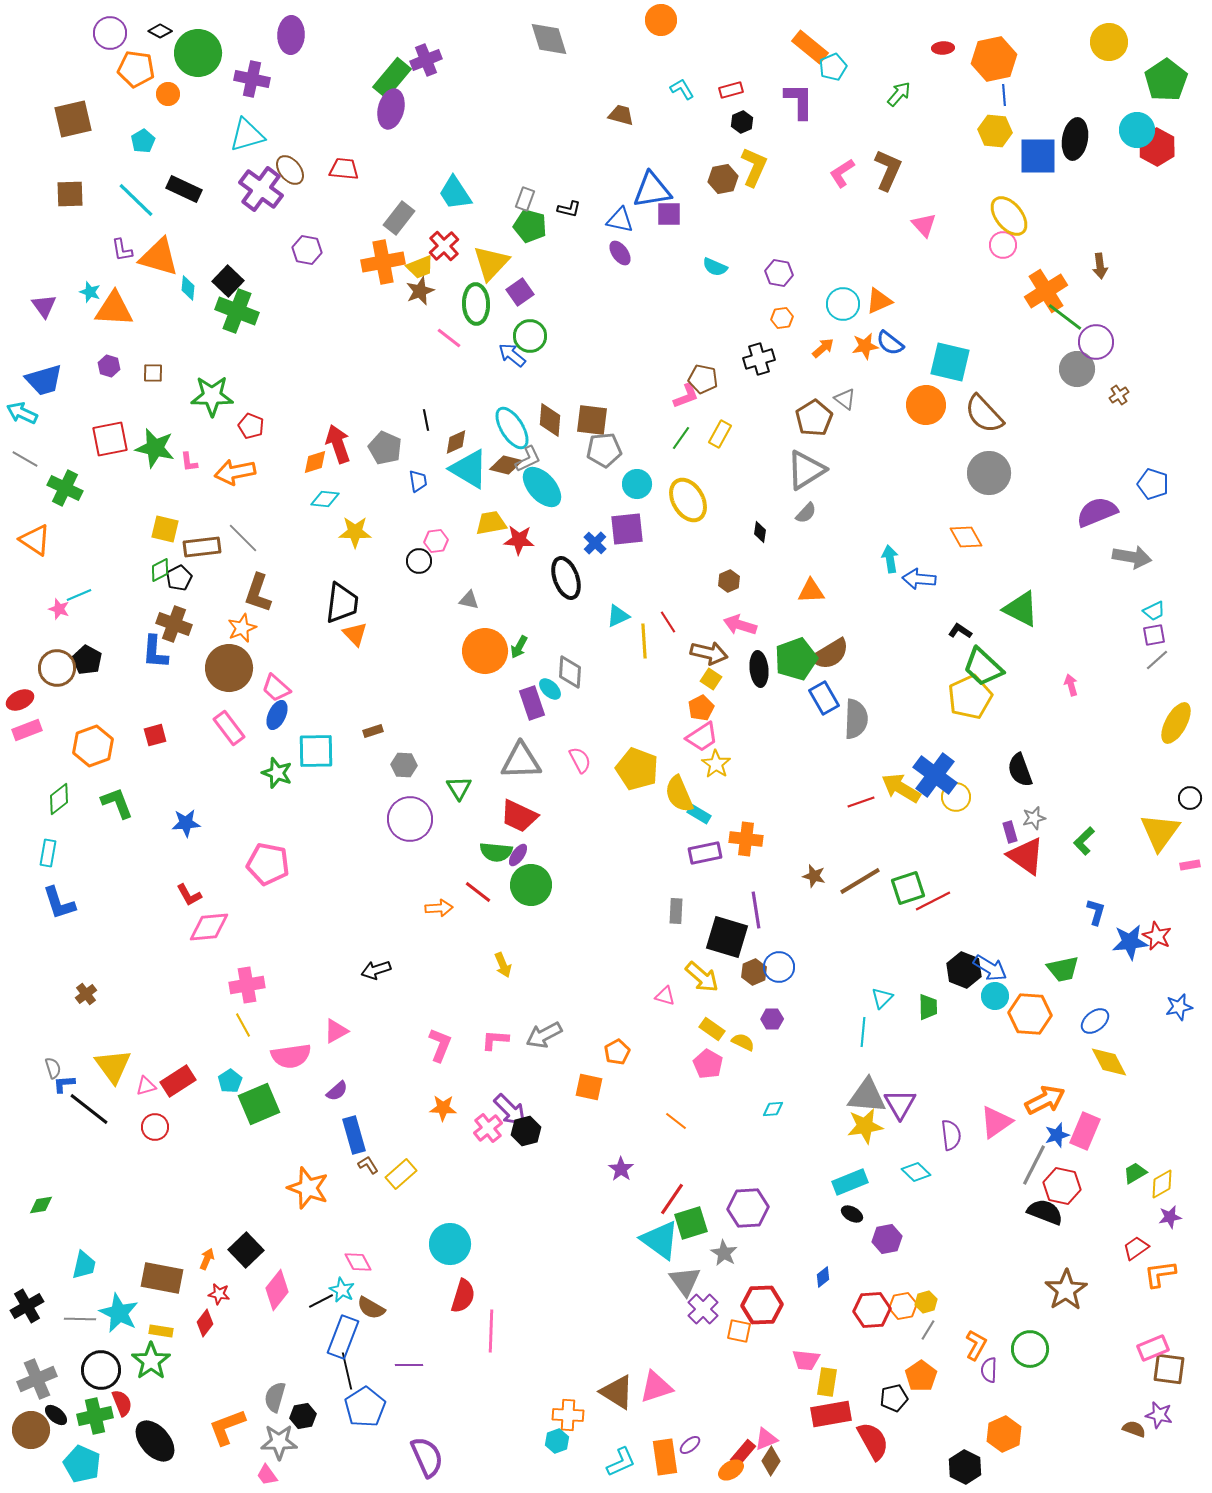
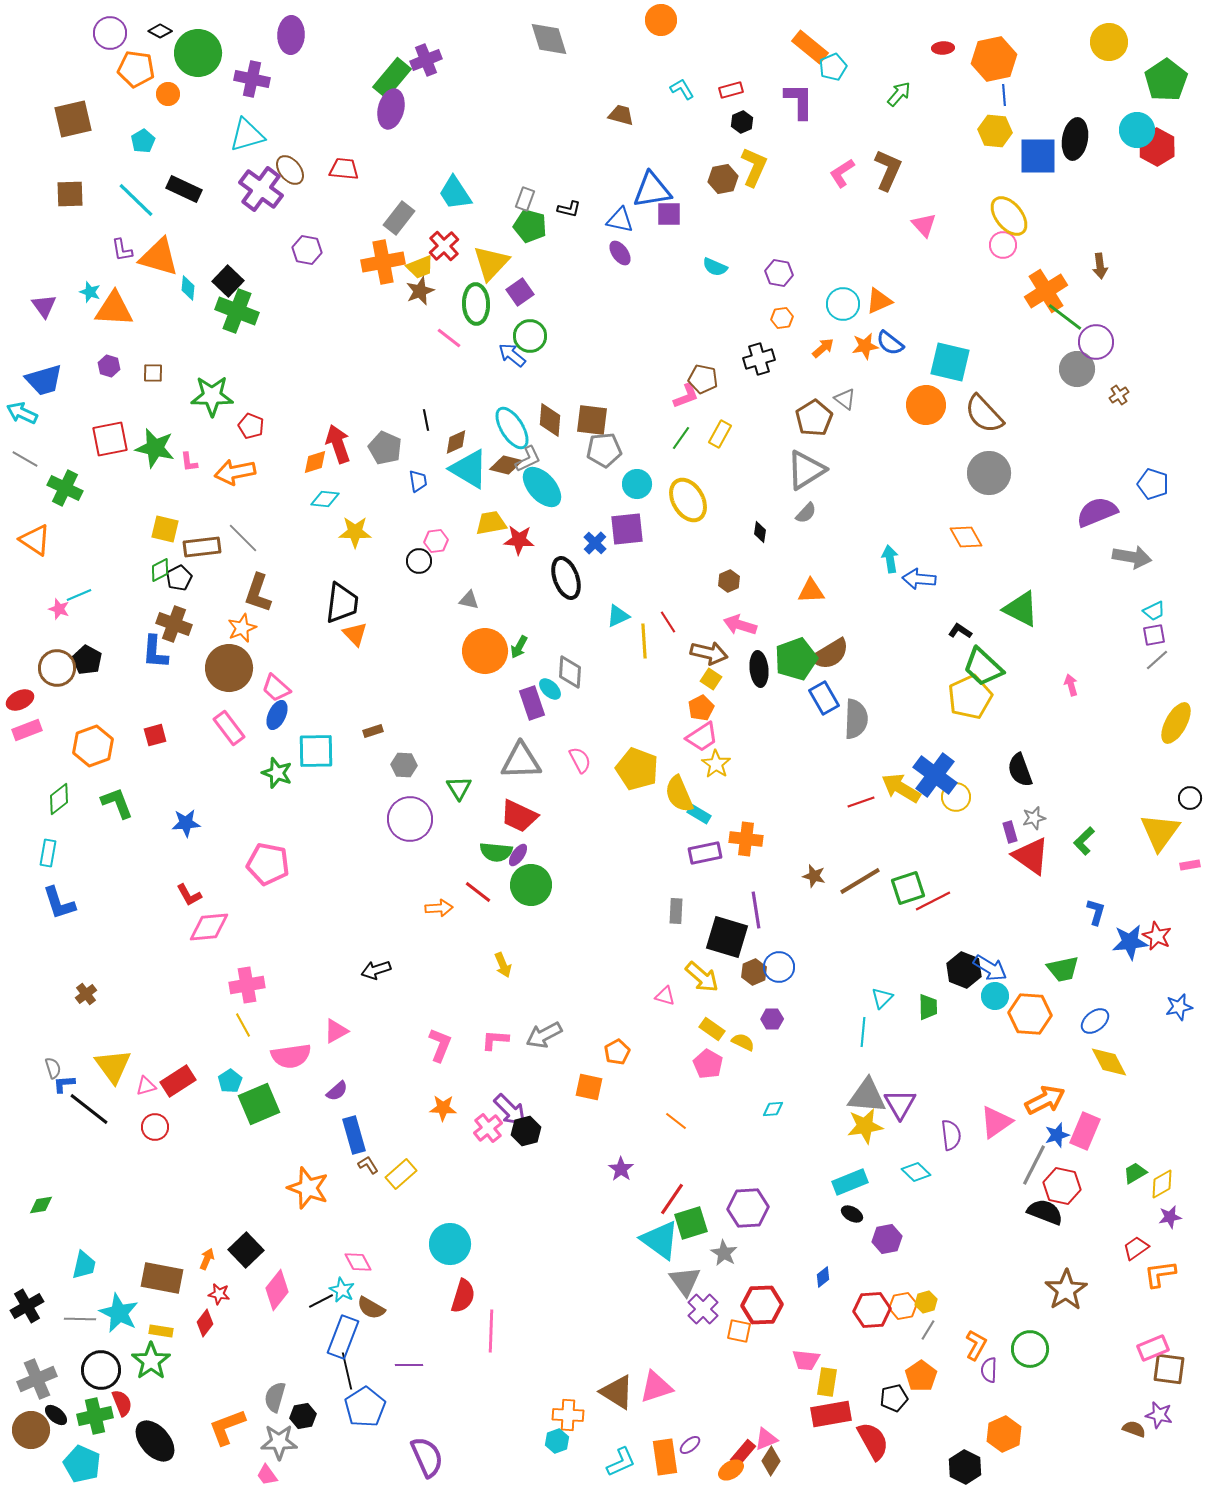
red triangle at (1026, 856): moved 5 px right
